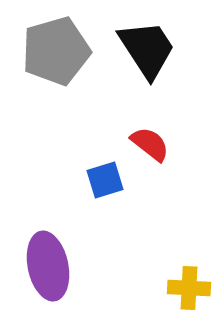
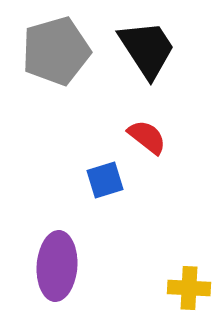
red semicircle: moved 3 px left, 7 px up
purple ellipse: moved 9 px right; rotated 16 degrees clockwise
